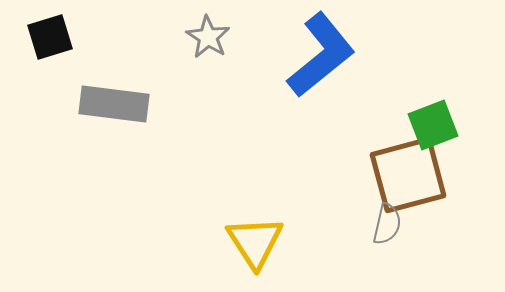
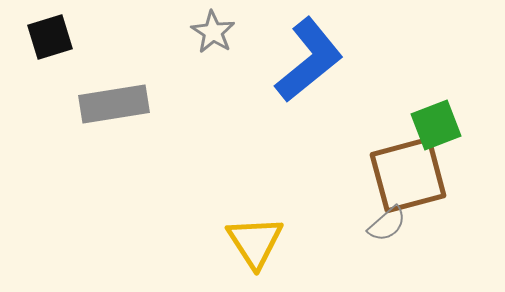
gray star: moved 5 px right, 5 px up
blue L-shape: moved 12 px left, 5 px down
gray rectangle: rotated 16 degrees counterclockwise
green square: moved 3 px right
gray semicircle: rotated 36 degrees clockwise
